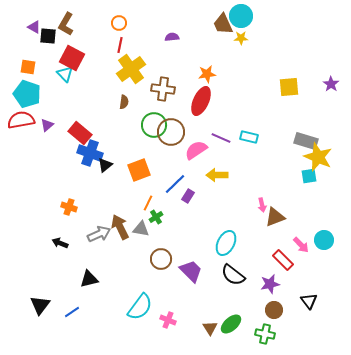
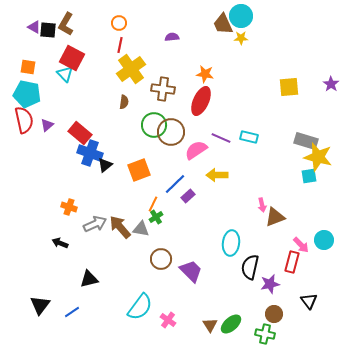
black square at (48, 36): moved 6 px up
orange star at (207, 74): moved 2 px left; rotated 18 degrees clockwise
cyan pentagon at (27, 94): rotated 8 degrees counterclockwise
red semicircle at (21, 120): moved 3 px right; rotated 88 degrees clockwise
yellow star at (318, 157): rotated 8 degrees counterclockwise
purple rectangle at (188, 196): rotated 16 degrees clockwise
orange line at (148, 203): moved 5 px right, 1 px down
brown arrow at (120, 227): rotated 15 degrees counterclockwise
gray arrow at (99, 234): moved 4 px left, 10 px up
cyan ellipse at (226, 243): moved 5 px right; rotated 20 degrees counterclockwise
red rectangle at (283, 260): moved 9 px right, 2 px down; rotated 60 degrees clockwise
black semicircle at (233, 275): moved 17 px right, 8 px up; rotated 65 degrees clockwise
brown circle at (274, 310): moved 4 px down
pink cross at (168, 320): rotated 14 degrees clockwise
brown triangle at (210, 328): moved 3 px up
